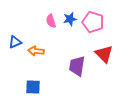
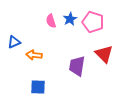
blue star: rotated 16 degrees counterclockwise
blue triangle: moved 1 px left
orange arrow: moved 2 px left, 4 px down
blue square: moved 5 px right
